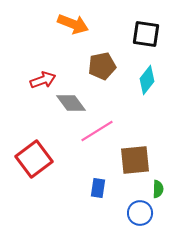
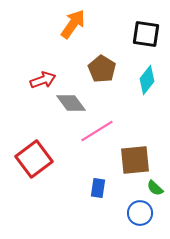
orange arrow: rotated 76 degrees counterclockwise
brown pentagon: moved 3 px down; rotated 28 degrees counterclockwise
green semicircle: moved 3 px left, 1 px up; rotated 132 degrees clockwise
